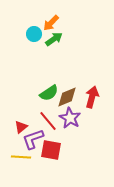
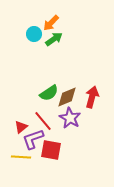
red line: moved 5 px left
